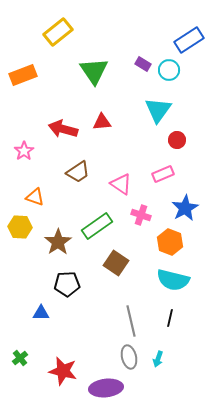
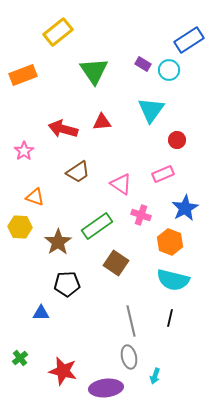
cyan triangle: moved 7 px left
cyan arrow: moved 3 px left, 17 px down
